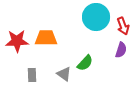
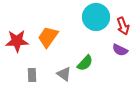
orange trapezoid: moved 2 px right, 1 px up; rotated 55 degrees counterclockwise
purple semicircle: moved 1 px left; rotated 98 degrees clockwise
